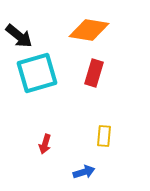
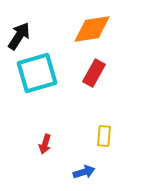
orange diamond: moved 3 px right, 1 px up; rotated 18 degrees counterclockwise
black arrow: rotated 96 degrees counterclockwise
red rectangle: rotated 12 degrees clockwise
